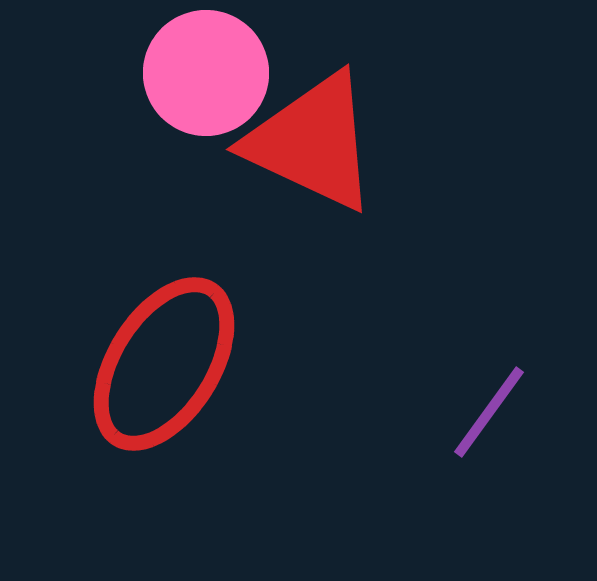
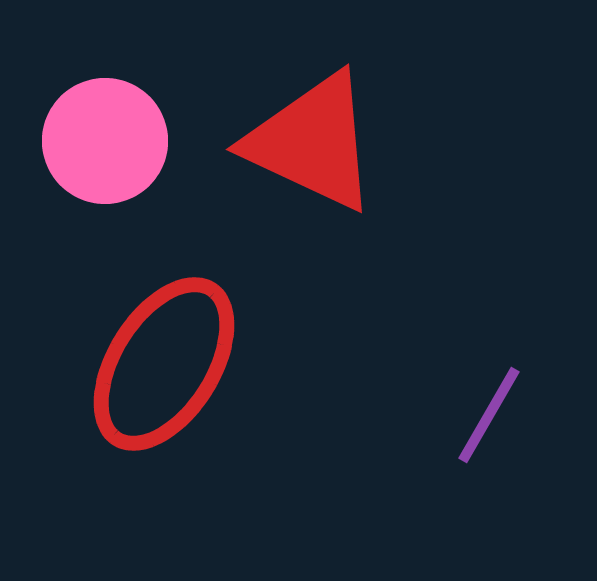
pink circle: moved 101 px left, 68 px down
purple line: moved 3 px down; rotated 6 degrees counterclockwise
